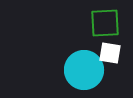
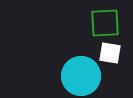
cyan circle: moved 3 px left, 6 px down
